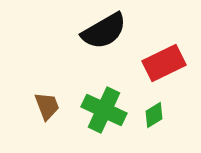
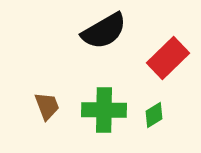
red rectangle: moved 4 px right, 5 px up; rotated 18 degrees counterclockwise
green cross: rotated 24 degrees counterclockwise
